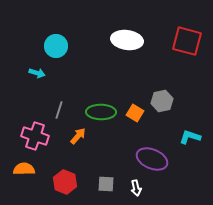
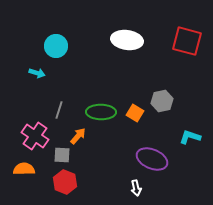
pink cross: rotated 16 degrees clockwise
gray square: moved 44 px left, 29 px up
